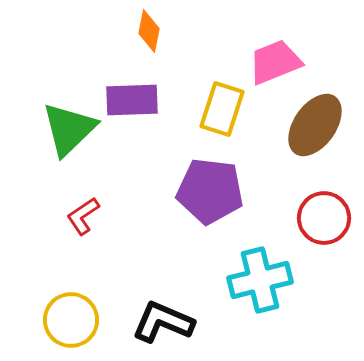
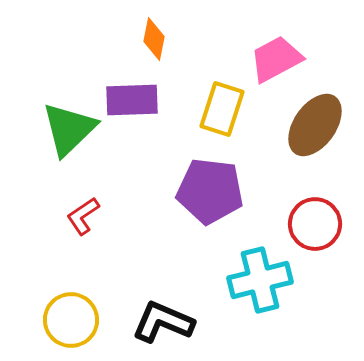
orange diamond: moved 5 px right, 8 px down
pink trapezoid: moved 1 px right, 3 px up; rotated 6 degrees counterclockwise
red circle: moved 9 px left, 6 px down
